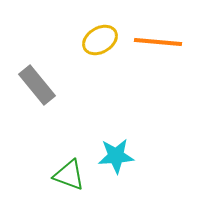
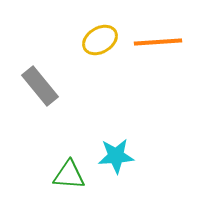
orange line: rotated 9 degrees counterclockwise
gray rectangle: moved 3 px right, 1 px down
green triangle: rotated 16 degrees counterclockwise
